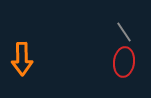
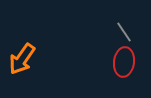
orange arrow: rotated 36 degrees clockwise
